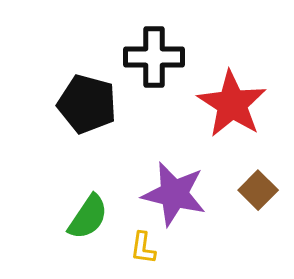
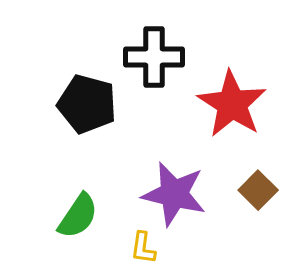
green semicircle: moved 10 px left, 1 px up
